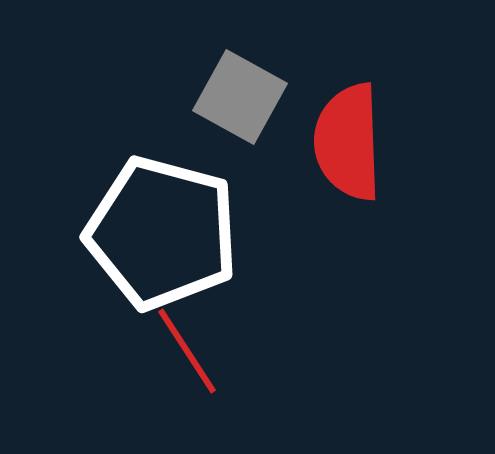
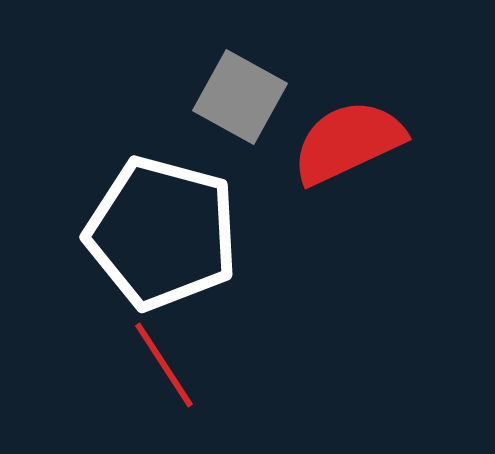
red semicircle: rotated 67 degrees clockwise
red line: moved 23 px left, 14 px down
